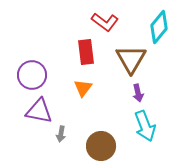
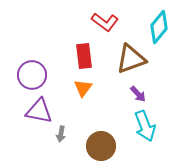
red rectangle: moved 2 px left, 4 px down
brown triangle: rotated 40 degrees clockwise
purple arrow: moved 1 px down; rotated 30 degrees counterclockwise
